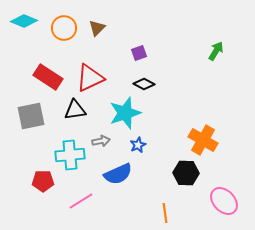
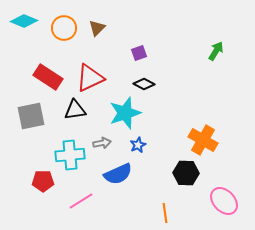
gray arrow: moved 1 px right, 2 px down
